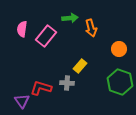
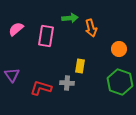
pink semicircle: moved 6 px left; rotated 42 degrees clockwise
pink rectangle: rotated 30 degrees counterclockwise
yellow rectangle: rotated 32 degrees counterclockwise
purple triangle: moved 10 px left, 26 px up
